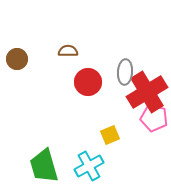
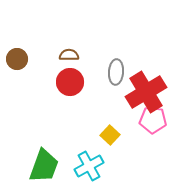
brown semicircle: moved 1 px right, 4 px down
gray ellipse: moved 9 px left
red circle: moved 18 px left
red cross: moved 1 px left
pink pentagon: moved 1 px left, 2 px down; rotated 8 degrees counterclockwise
yellow square: rotated 24 degrees counterclockwise
green trapezoid: rotated 144 degrees counterclockwise
